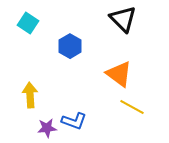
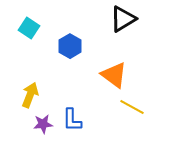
black triangle: rotated 44 degrees clockwise
cyan square: moved 1 px right, 5 px down
orange triangle: moved 5 px left, 1 px down
yellow arrow: rotated 25 degrees clockwise
blue L-shape: moved 2 px left, 1 px up; rotated 70 degrees clockwise
purple star: moved 4 px left, 4 px up
